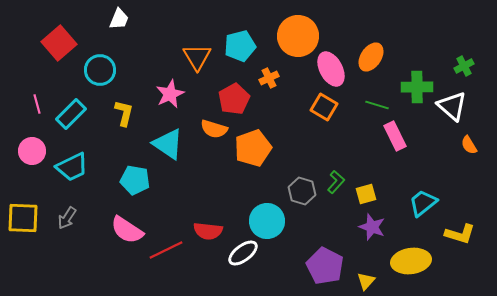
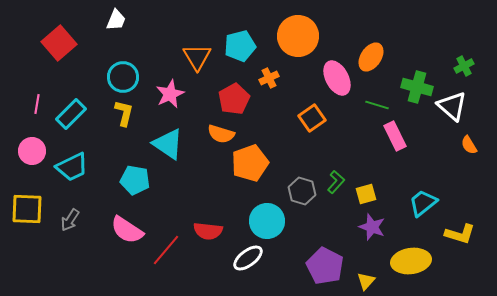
white trapezoid at (119, 19): moved 3 px left, 1 px down
pink ellipse at (331, 69): moved 6 px right, 9 px down
cyan circle at (100, 70): moved 23 px right, 7 px down
green cross at (417, 87): rotated 16 degrees clockwise
pink line at (37, 104): rotated 24 degrees clockwise
orange square at (324, 107): moved 12 px left, 11 px down; rotated 24 degrees clockwise
orange semicircle at (214, 129): moved 7 px right, 5 px down
orange pentagon at (253, 148): moved 3 px left, 15 px down
yellow square at (23, 218): moved 4 px right, 9 px up
gray arrow at (67, 218): moved 3 px right, 2 px down
red line at (166, 250): rotated 24 degrees counterclockwise
white ellipse at (243, 253): moved 5 px right, 5 px down
